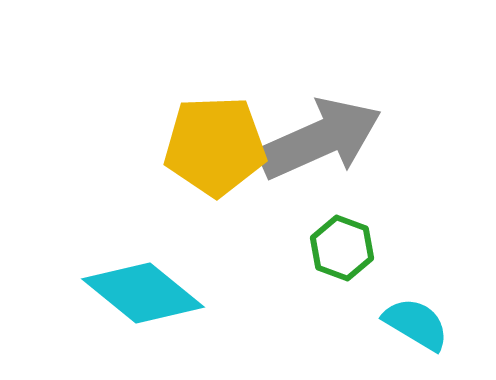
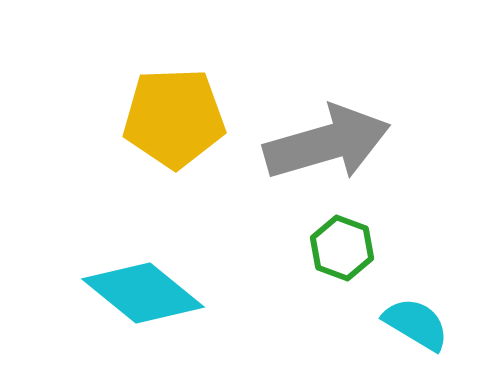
gray arrow: moved 7 px right, 4 px down; rotated 8 degrees clockwise
yellow pentagon: moved 41 px left, 28 px up
